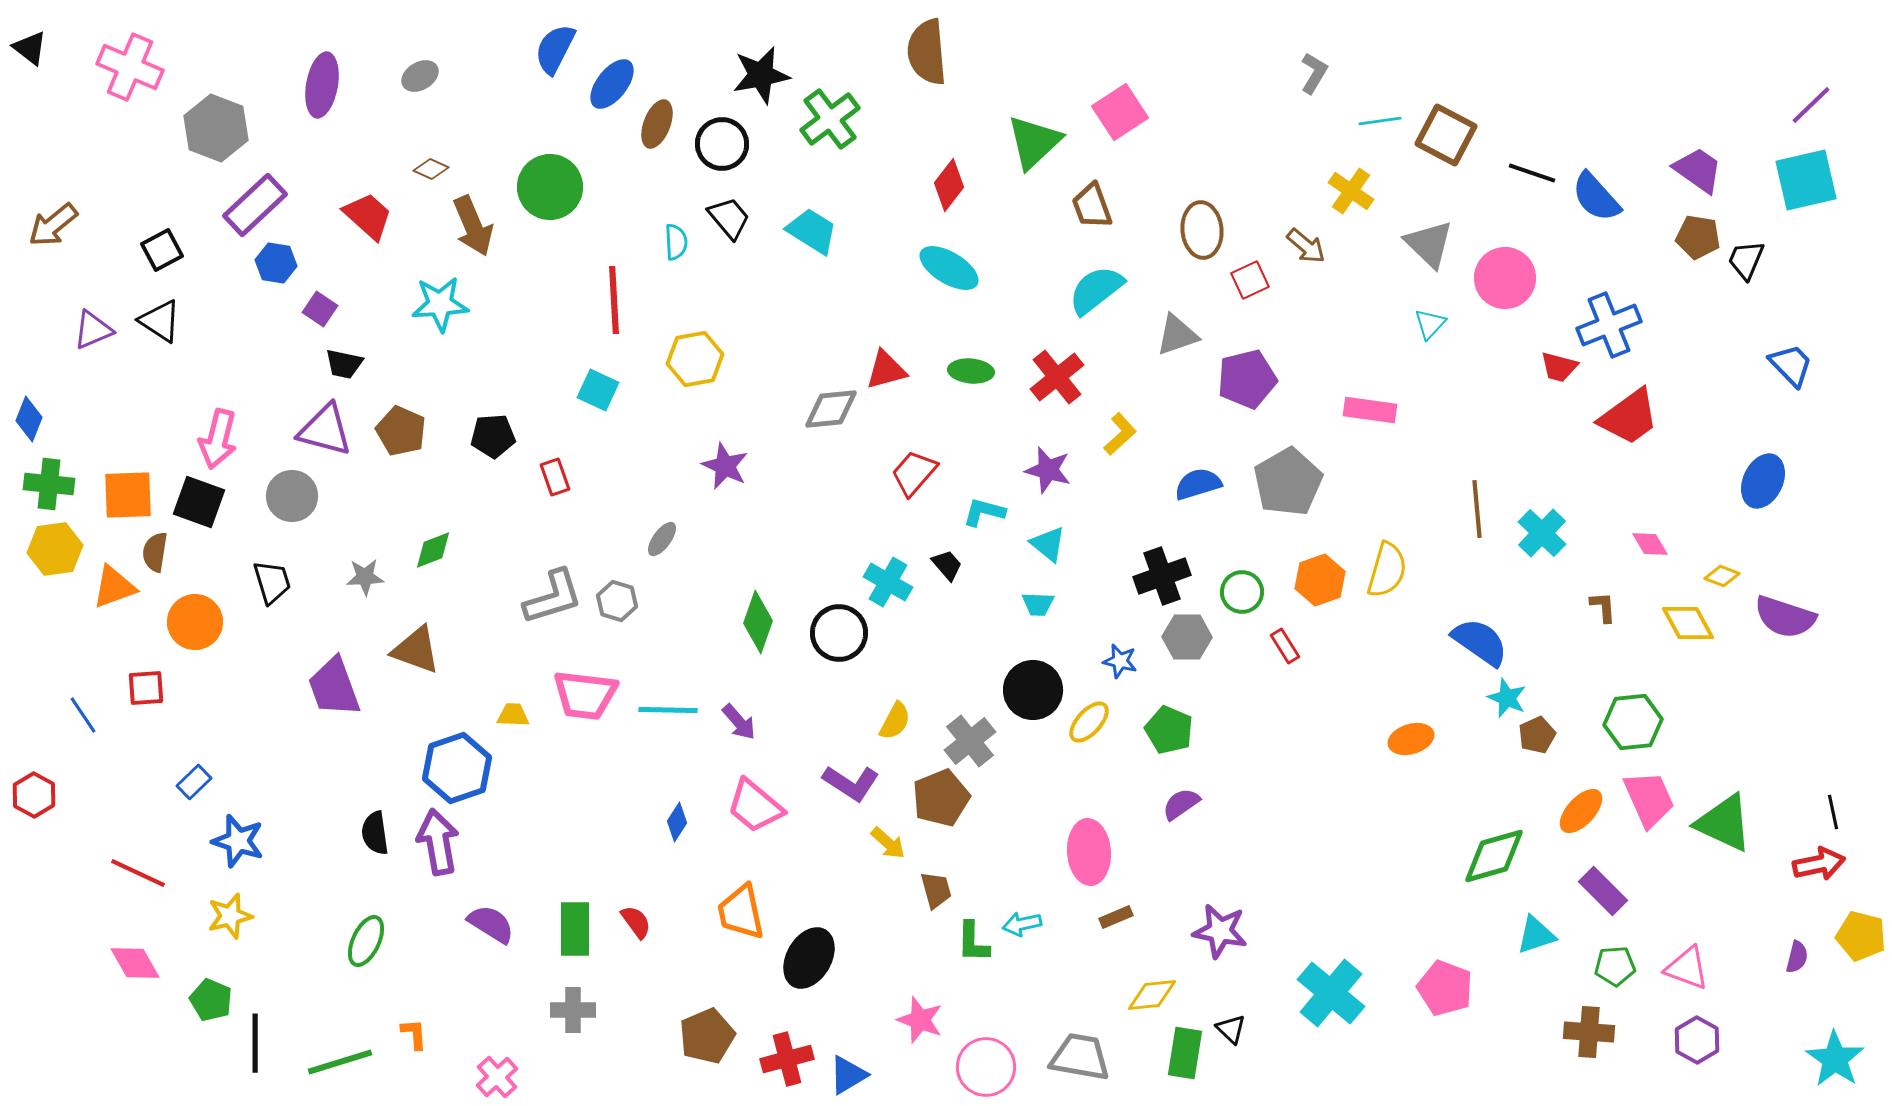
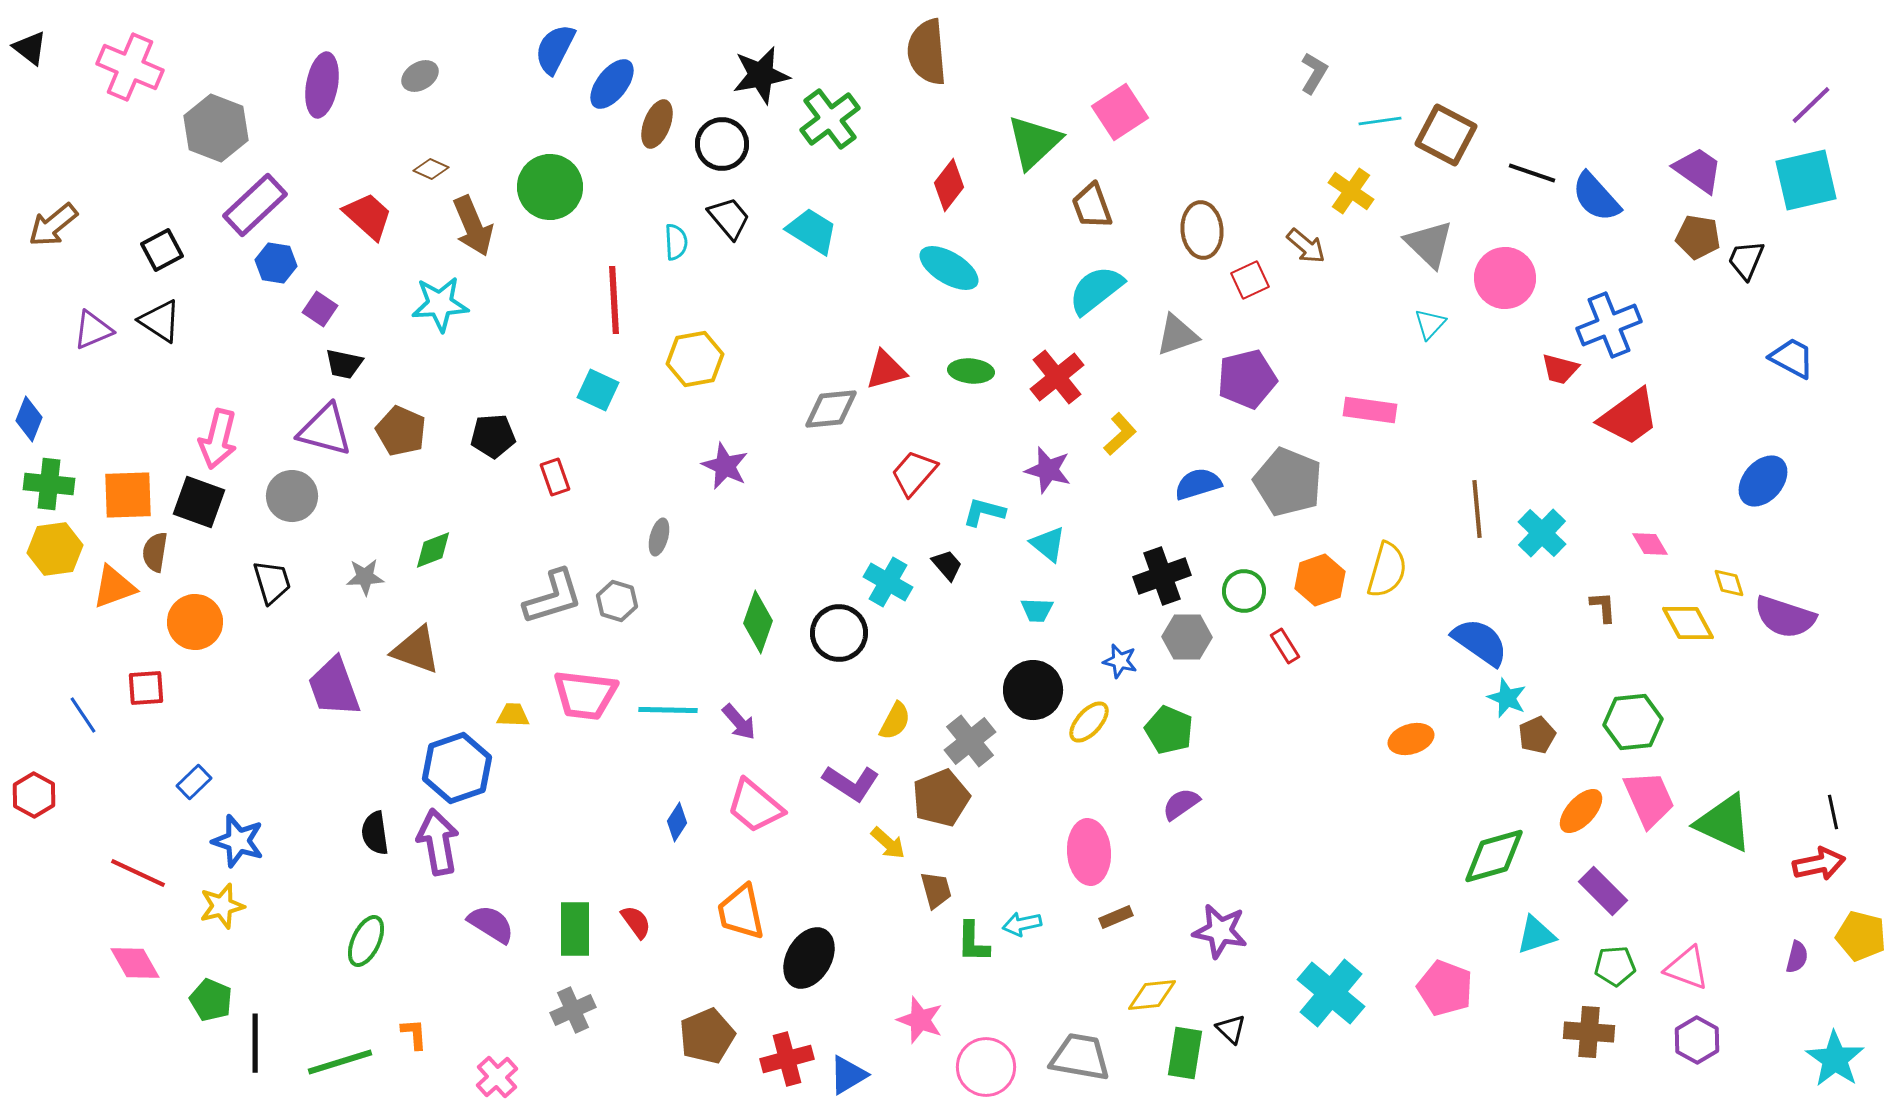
blue trapezoid at (1791, 365): moved 1 px right, 7 px up; rotated 18 degrees counterclockwise
red trapezoid at (1559, 367): moved 1 px right, 2 px down
blue ellipse at (1763, 481): rotated 16 degrees clockwise
gray pentagon at (1288, 482): rotated 20 degrees counterclockwise
gray ellipse at (662, 539): moved 3 px left, 2 px up; rotated 21 degrees counterclockwise
yellow diamond at (1722, 576): moved 7 px right, 7 px down; rotated 52 degrees clockwise
green circle at (1242, 592): moved 2 px right, 1 px up
cyan trapezoid at (1038, 604): moved 1 px left, 6 px down
yellow star at (230, 916): moved 8 px left, 10 px up
gray cross at (573, 1010): rotated 24 degrees counterclockwise
